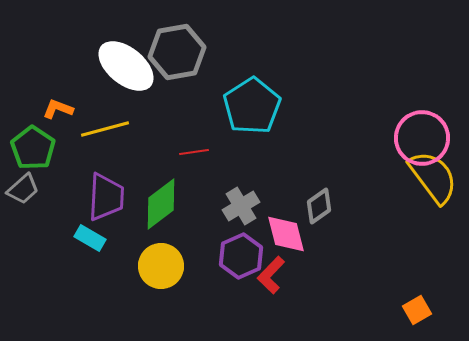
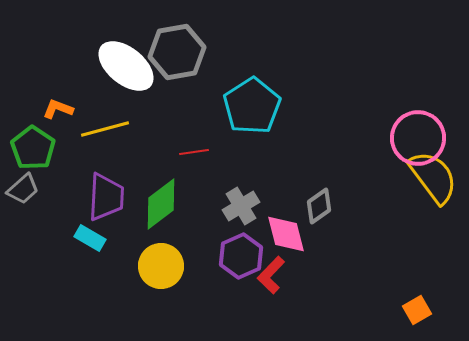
pink circle: moved 4 px left
